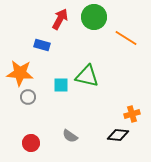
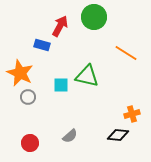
red arrow: moved 7 px down
orange line: moved 15 px down
orange star: rotated 20 degrees clockwise
gray semicircle: rotated 77 degrees counterclockwise
red circle: moved 1 px left
